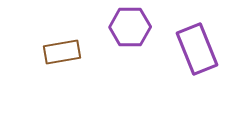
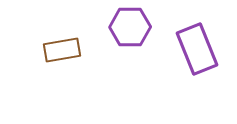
brown rectangle: moved 2 px up
